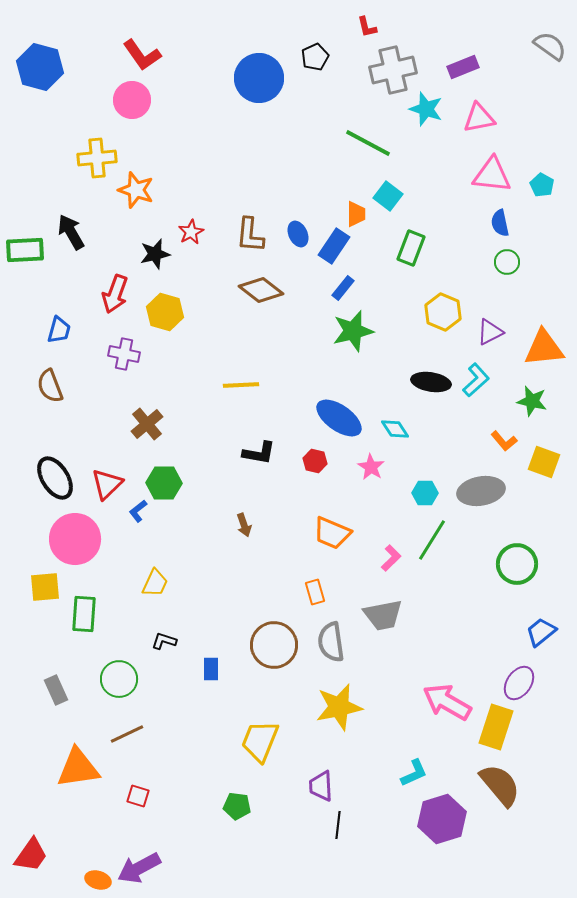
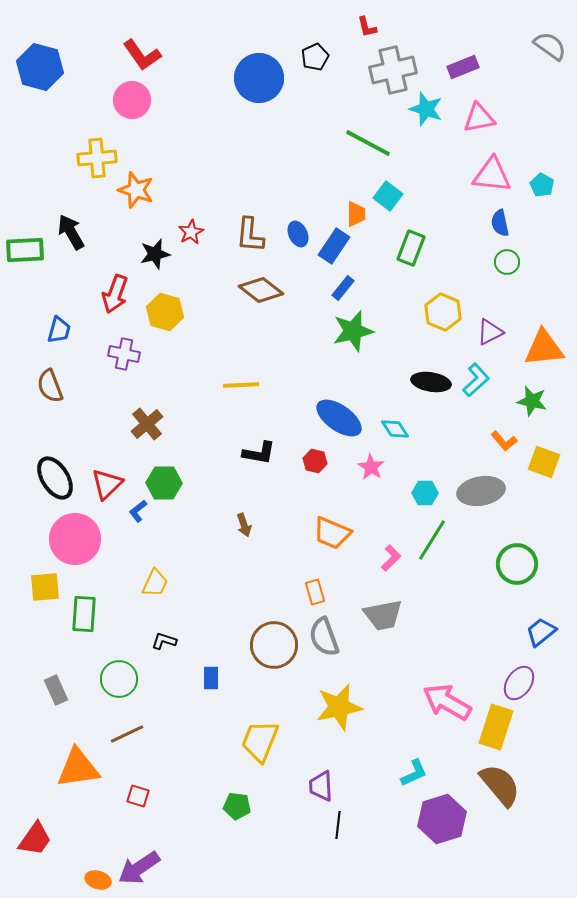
gray semicircle at (331, 642): moved 7 px left, 5 px up; rotated 12 degrees counterclockwise
blue rectangle at (211, 669): moved 9 px down
red trapezoid at (31, 855): moved 4 px right, 16 px up
purple arrow at (139, 868): rotated 6 degrees counterclockwise
